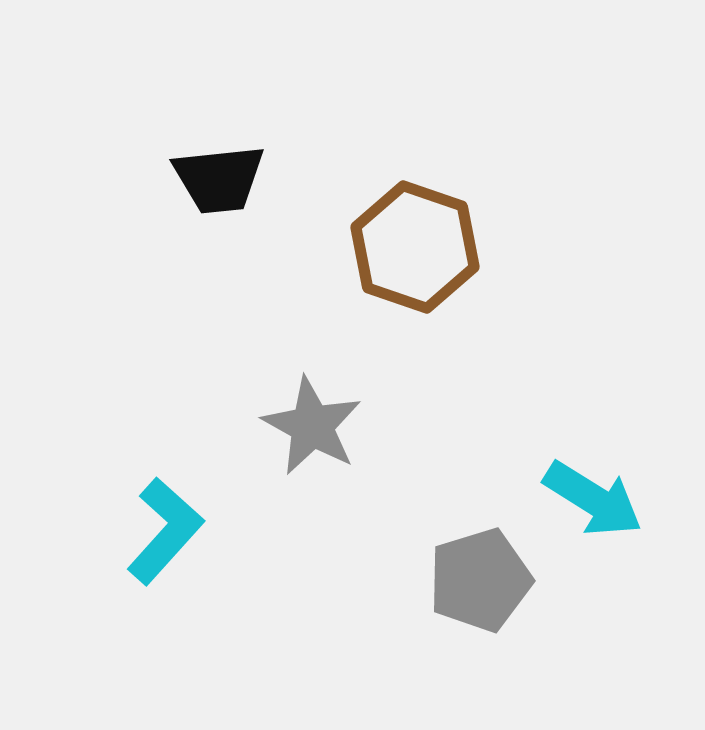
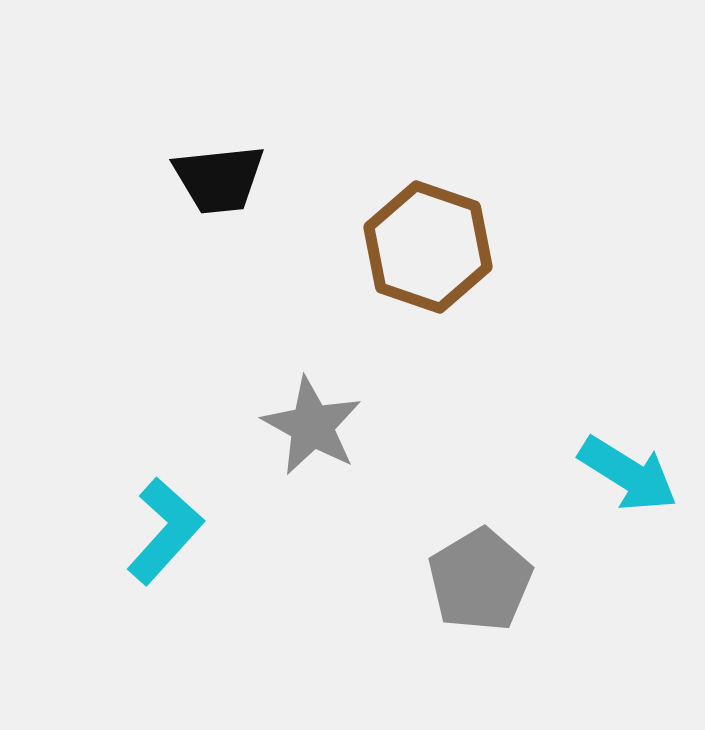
brown hexagon: moved 13 px right
cyan arrow: moved 35 px right, 25 px up
gray pentagon: rotated 14 degrees counterclockwise
